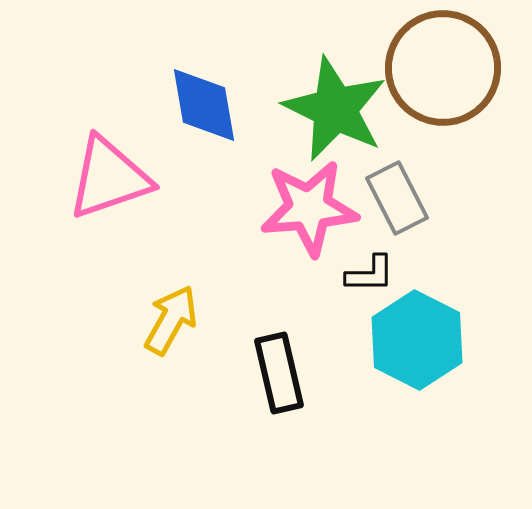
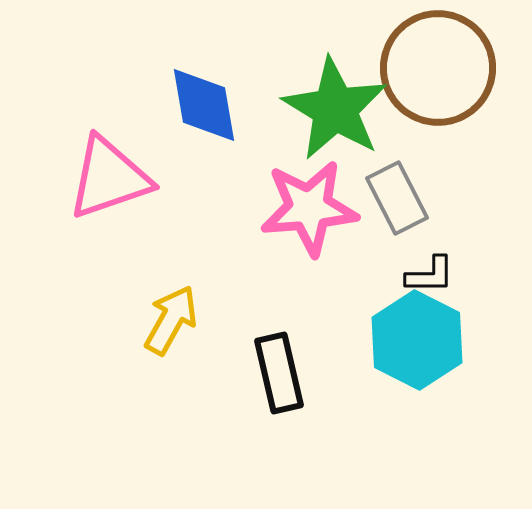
brown circle: moved 5 px left
green star: rotated 5 degrees clockwise
black L-shape: moved 60 px right, 1 px down
